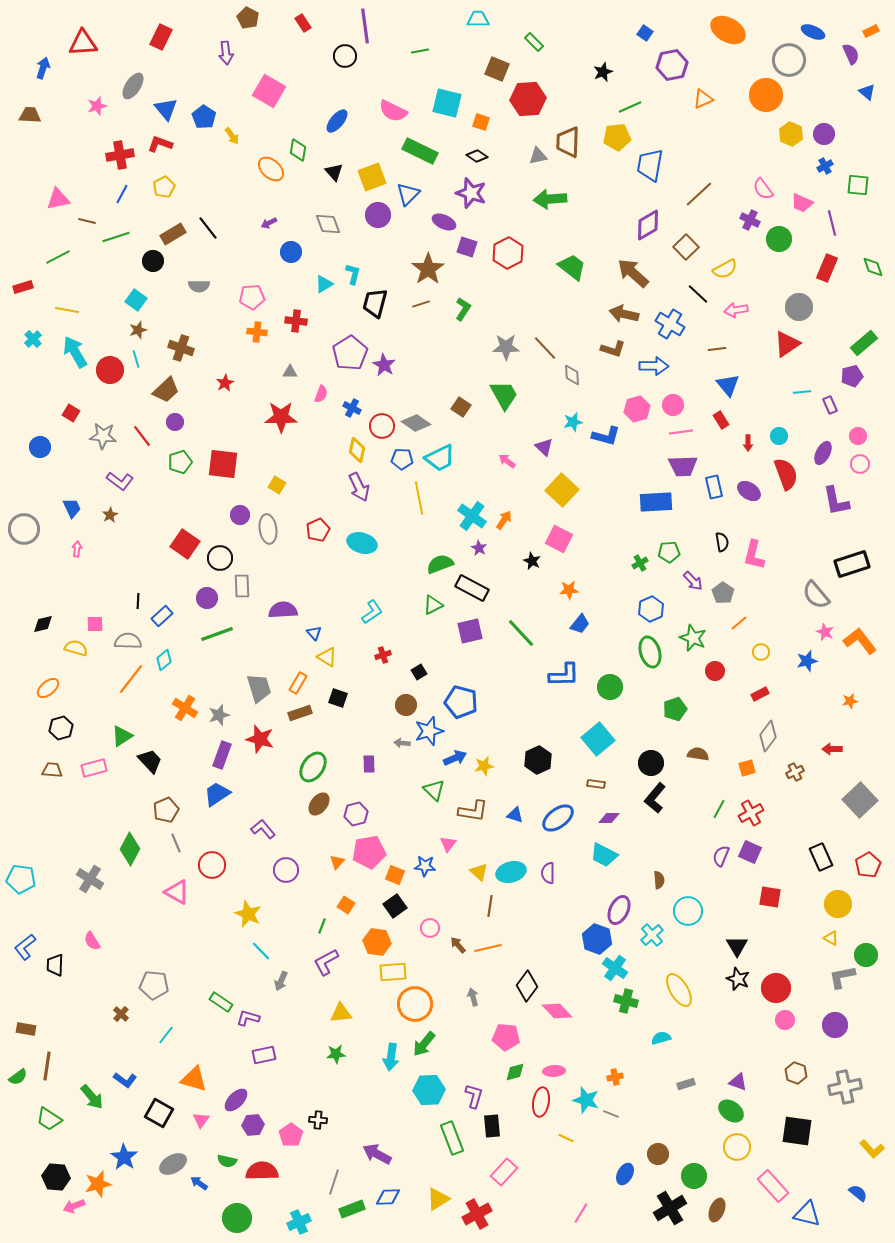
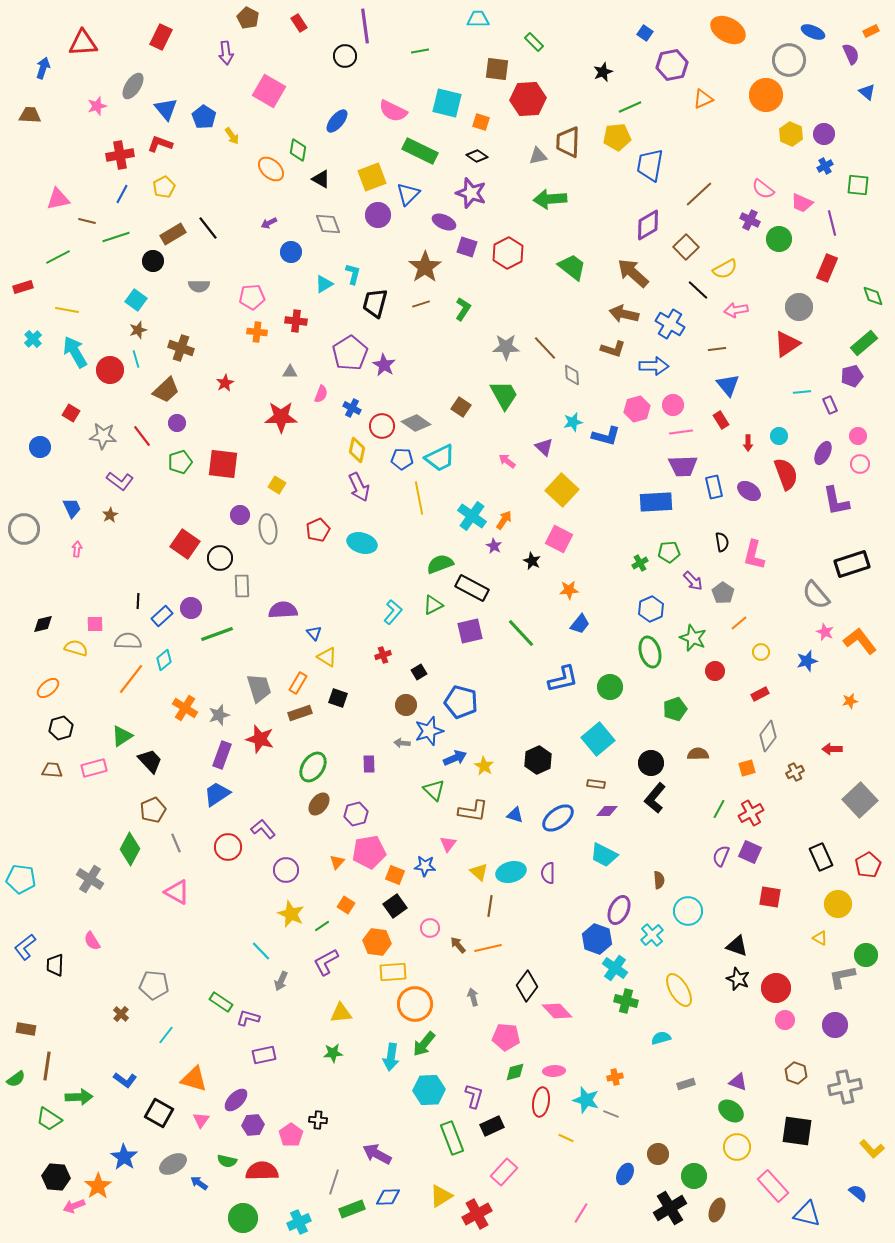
red rectangle at (303, 23): moved 4 px left
brown square at (497, 69): rotated 15 degrees counterclockwise
black triangle at (334, 172): moved 13 px left, 7 px down; rotated 18 degrees counterclockwise
pink semicircle at (763, 189): rotated 15 degrees counterclockwise
green diamond at (873, 267): moved 29 px down
brown star at (428, 269): moved 3 px left, 2 px up
black line at (698, 294): moved 4 px up
purple circle at (175, 422): moved 2 px right, 1 px down
purple star at (479, 548): moved 15 px right, 2 px up
purple circle at (207, 598): moved 16 px left, 10 px down
cyan L-shape at (372, 612): moved 21 px right; rotated 15 degrees counterclockwise
blue L-shape at (564, 675): moved 1 px left, 4 px down; rotated 12 degrees counterclockwise
brown semicircle at (698, 754): rotated 10 degrees counterclockwise
yellow star at (484, 766): rotated 30 degrees counterclockwise
brown pentagon at (166, 810): moved 13 px left
purple diamond at (609, 818): moved 2 px left, 7 px up
red circle at (212, 865): moved 16 px right, 18 px up
yellow star at (248, 914): moved 43 px right
green line at (322, 926): rotated 35 degrees clockwise
yellow triangle at (831, 938): moved 11 px left
black triangle at (737, 946): rotated 40 degrees counterclockwise
green star at (336, 1054): moved 3 px left, 1 px up
green semicircle at (18, 1077): moved 2 px left, 2 px down
green arrow at (92, 1097): moved 13 px left; rotated 52 degrees counterclockwise
black rectangle at (492, 1126): rotated 70 degrees clockwise
orange star at (98, 1184): moved 2 px down; rotated 20 degrees counterclockwise
yellow triangle at (438, 1199): moved 3 px right, 3 px up
green circle at (237, 1218): moved 6 px right
